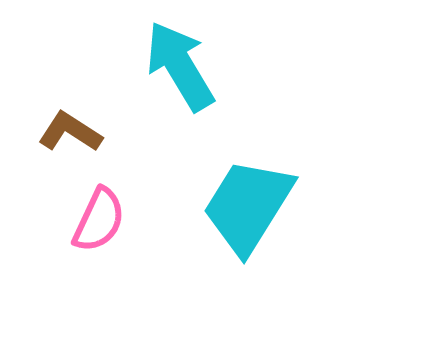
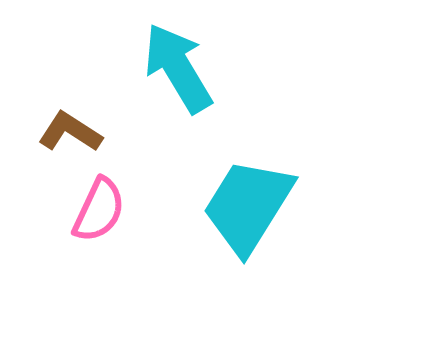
cyan arrow: moved 2 px left, 2 px down
pink semicircle: moved 10 px up
